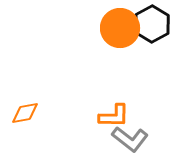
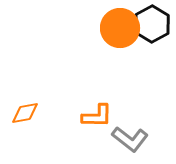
orange L-shape: moved 17 px left
